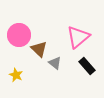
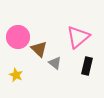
pink circle: moved 1 px left, 2 px down
black rectangle: rotated 54 degrees clockwise
